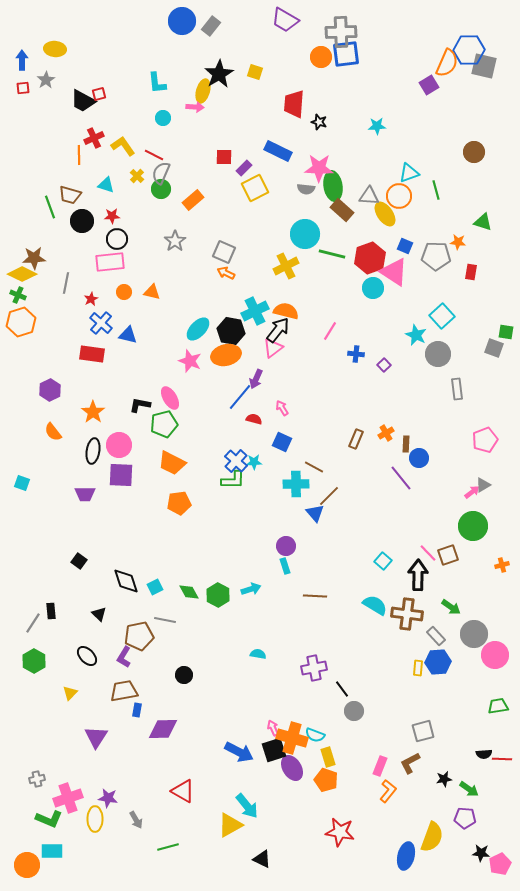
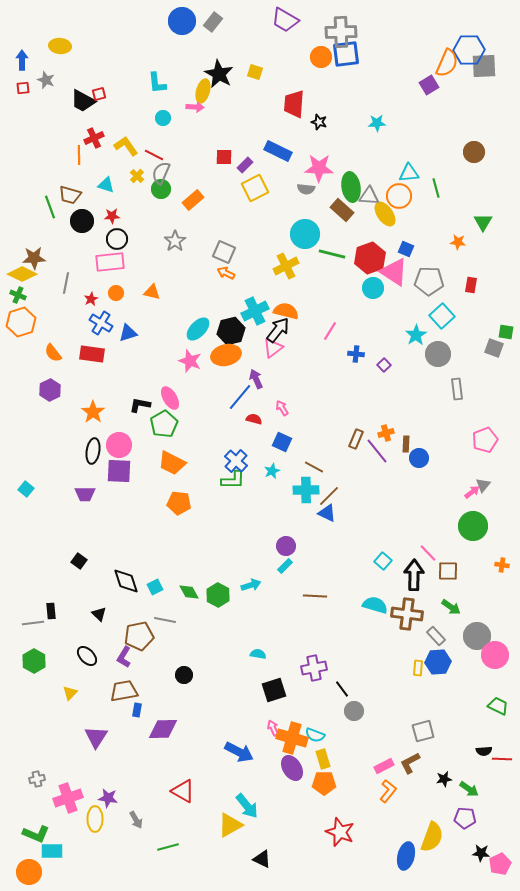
gray rectangle at (211, 26): moved 2 px right, 4 px up
yellow ellipse at (55, 49): moved 5 px right, 3 px up
gray square at (484, 66): rotated 16 degrees counterclockwise
black star at (219, 74): rotated 12 degrees counterclockwise
gray star at (46, 80): rotated 18 degrees counterclockwise
cyan star at (377, 126): moved 3 px up
yellow L-shape at (123, 146): moved 3 px right
purple rectangle at (244, 168): moved 1 px right, 3 px up
cyan triangle at (409, 173): rotated 15 degrees clockwise
green ellipse at (333, 186): moved 18 px right, 1 px down
green line at (436, 190): moved 2 px up
green triangle at (483, 222): rotated 42 degrees clockwise
blue square at (405, 246): moved 1 px right, 3 px down
gray pentagon at (436, 256): moved 7 px left, 25 px down
red rectangle at (471, 272): moved 13 px down
orange circle at (124, 292): moved 8 px left, 1 px down
blue cross at (101, 323): rotated 10 degrees counterclockwise
black hexagon at (231, 331): rotated 24 degrees counterclockwise
blue triangle at (128, 335): moved 2 px up; rotated 30 degrees counterclockwise
cyan star at (416, 335): rotated 15 degrees clockwise
purple arrow at (256, 379): rotated 132 degrees clockwise
green pentagon at (164, 424): rotated 16 degrees counterclockwise
orange semicircle at (53, 432): moved 79 px up
orange cross at (386, 433): rotated 14 degrees clockwise
cyan star at (254, 462): moved 18 px right, 9 px down; rotated 21 degrees counterclockwise
purple square at (121, 475): moved 2 px left, 4 px up
purple line at (401, 478): moved 24 px left, 27 px up
cyan square at (22, 483): moved 4 px right, 6 px down; rotated 21 degrees clockwise
cyan cross at (296, 484): moved 10 px right, 6 px down
gray triangle at (483, 485): rotated 21 degrees counterclockwise
orange pentagon at (179, 503): rotated 15 degrees clockwise
blue triangle at (315, 513): moved 12 px right; rotated 24 degrees counterclockwise
brown square at (448, 555): moved 16 px down; rotated 20 degrees clockwise
orange cross at (502, 565): rotated 24 degrees clockwise
cyan rectangle at (285, 566): rotated 63 degrees clockwise
black arrow at (418, 575): moved 4 px left
cyan arrow at (251, 589): moved 4 px up
cyan semicircle at (375, 605): rotated 15 degrees counterclockwise
gray line at (33, 623): rotated 50 degrees clockwise
gray circle at (474, 634): moved 3 px right, 2 px down
green trapezoid at (498, 706): rotated 35 degrees clockwise
black square at (274, 750): moved 60 px up
black semicircle at (484, 754): moved 3 px up
yellow rectangle at (328, 757): moved 5 px left, 2 px down
pink rectangle at (380, 766): moved 4 px right; rotated 42 degrees clockwise
orange pentagon at (326, 780): moved 2 px left, 3 px down; rotated 20 degrees counterclockwise
green L-shape at (49, 819): moved 13 px left, 15 px down
red star at (340, 832): rotated 12 degrees clockwise
orange circle at (27, 865): moved 2 px right, 7 px down
